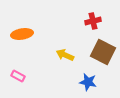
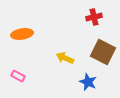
red cross: moved 1 px right, 4 px up
yellow arrow: moved 3 px down
blue star: rotated 12 degrees clockwise
